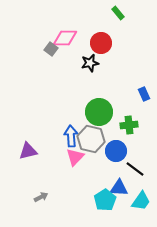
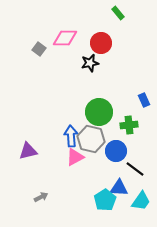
gray square: moved 12 px left
blue rectangle: moved 6 px down
pink triangle: rotated 18 degrees clockwise
